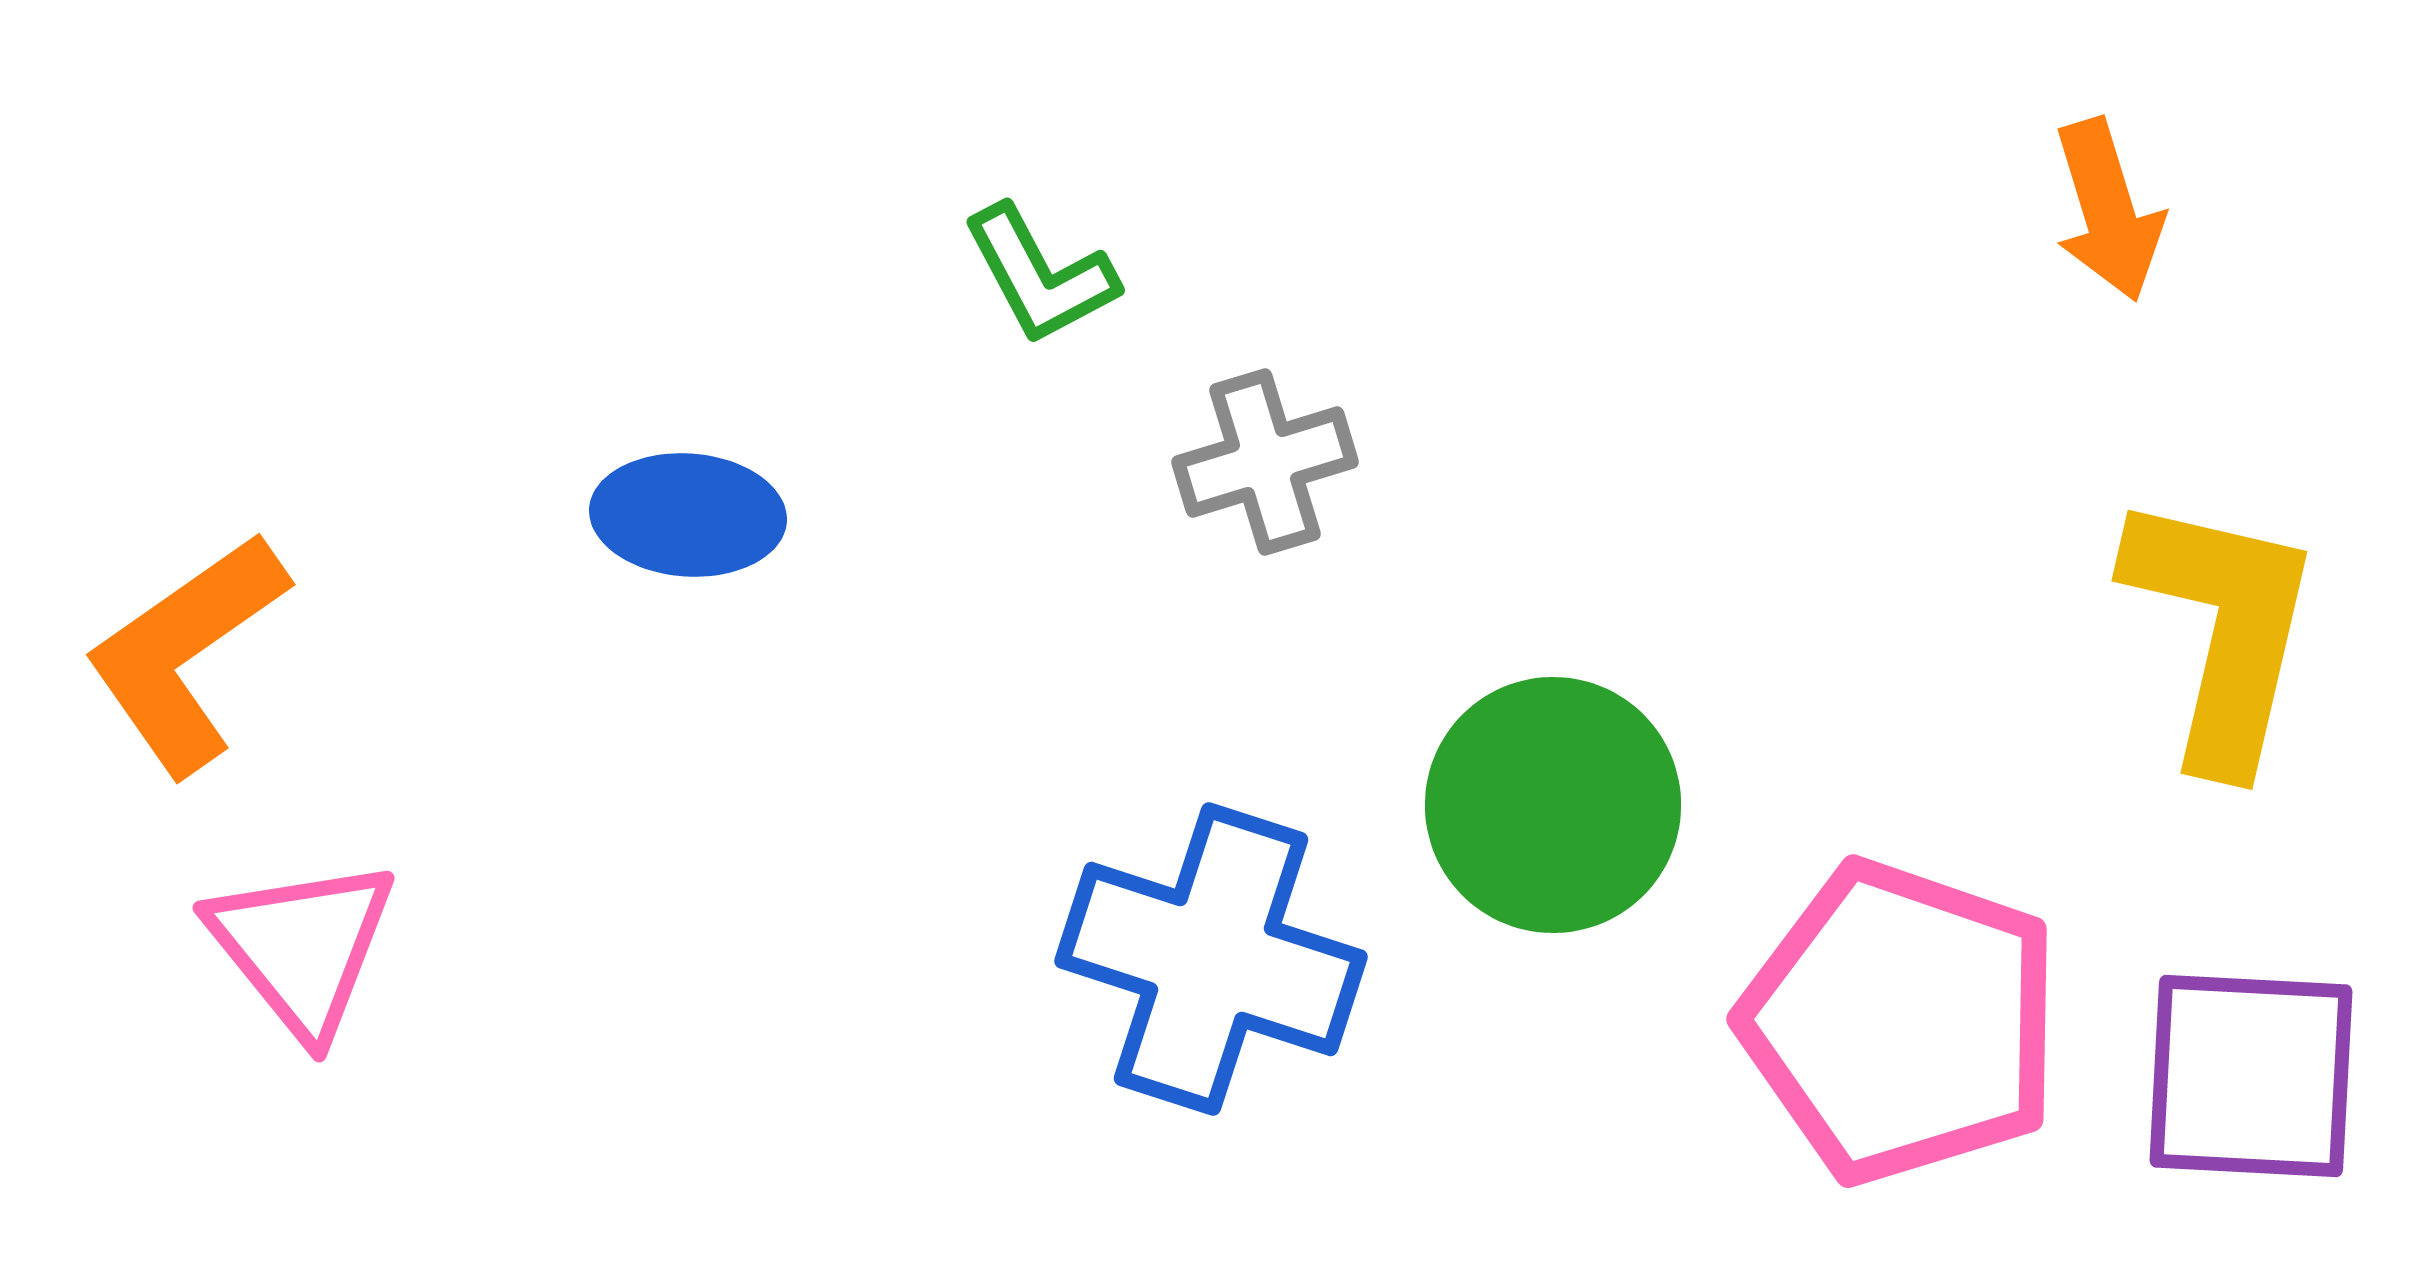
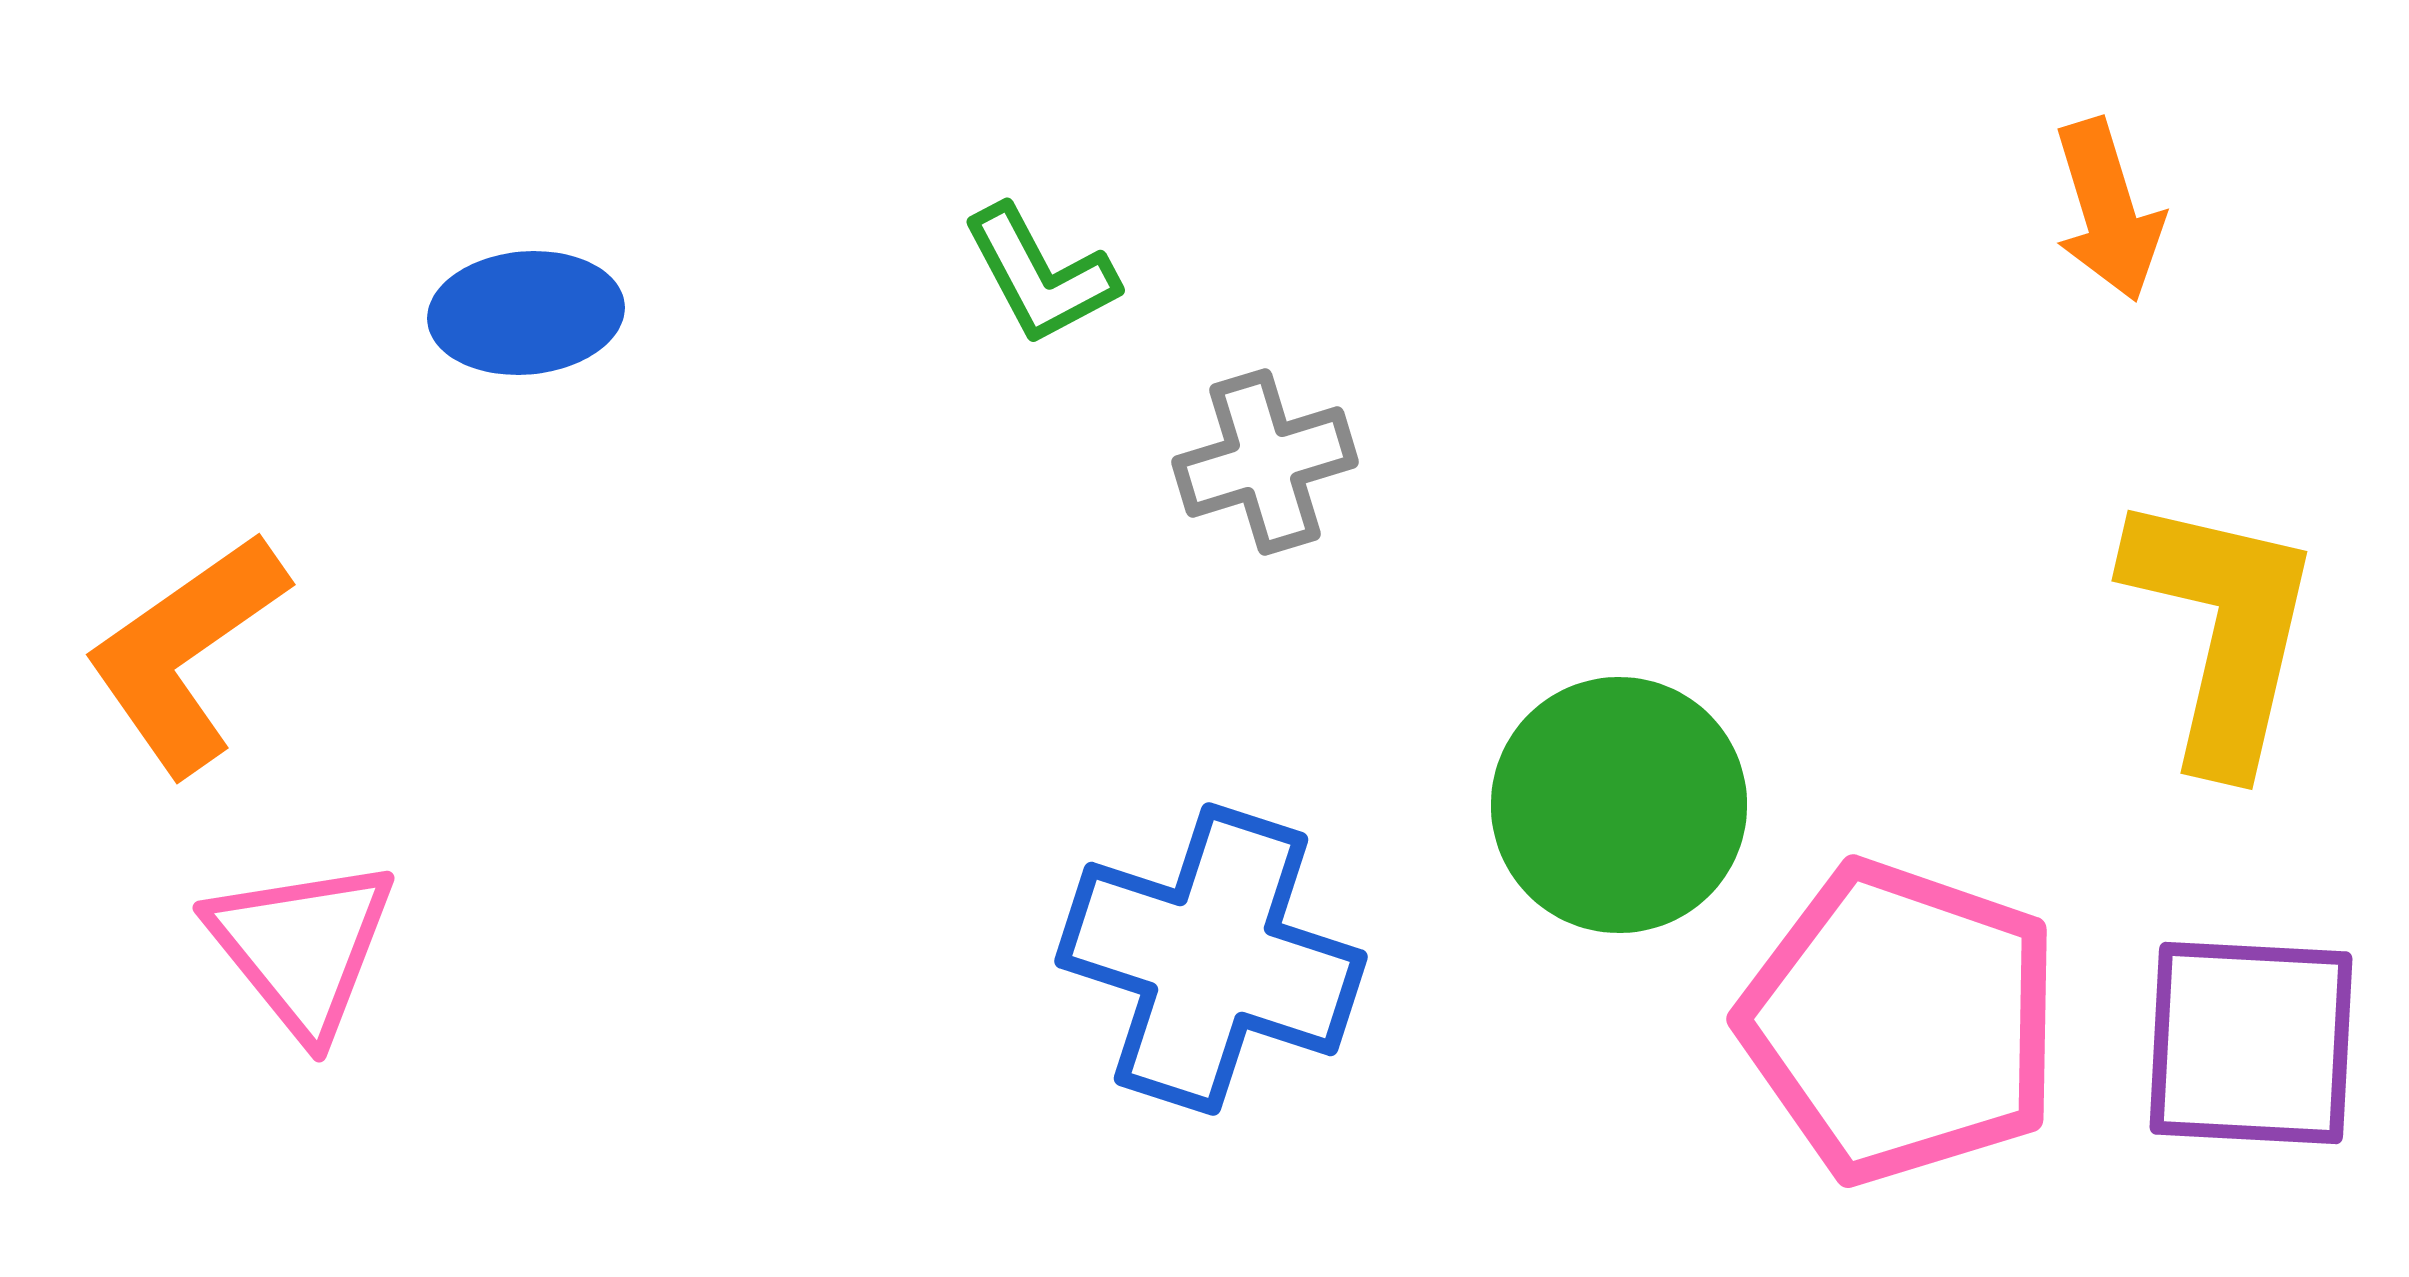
blue ellipse: moved 162 px left, 202 px up; rotated 9 degrees counterclockwise
green circle: moved 66 px right
purple square: moved 33 px up
